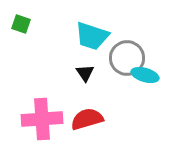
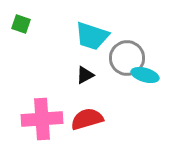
black triangle: moved 2 px down; rotated 36 degrees clockwise
